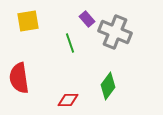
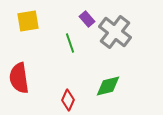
gray cross: rotated 16 degrees clockwise
green diamond: rotated 40 degrees clockwise
red diamond: rotated 65 degrees counterclockwise
